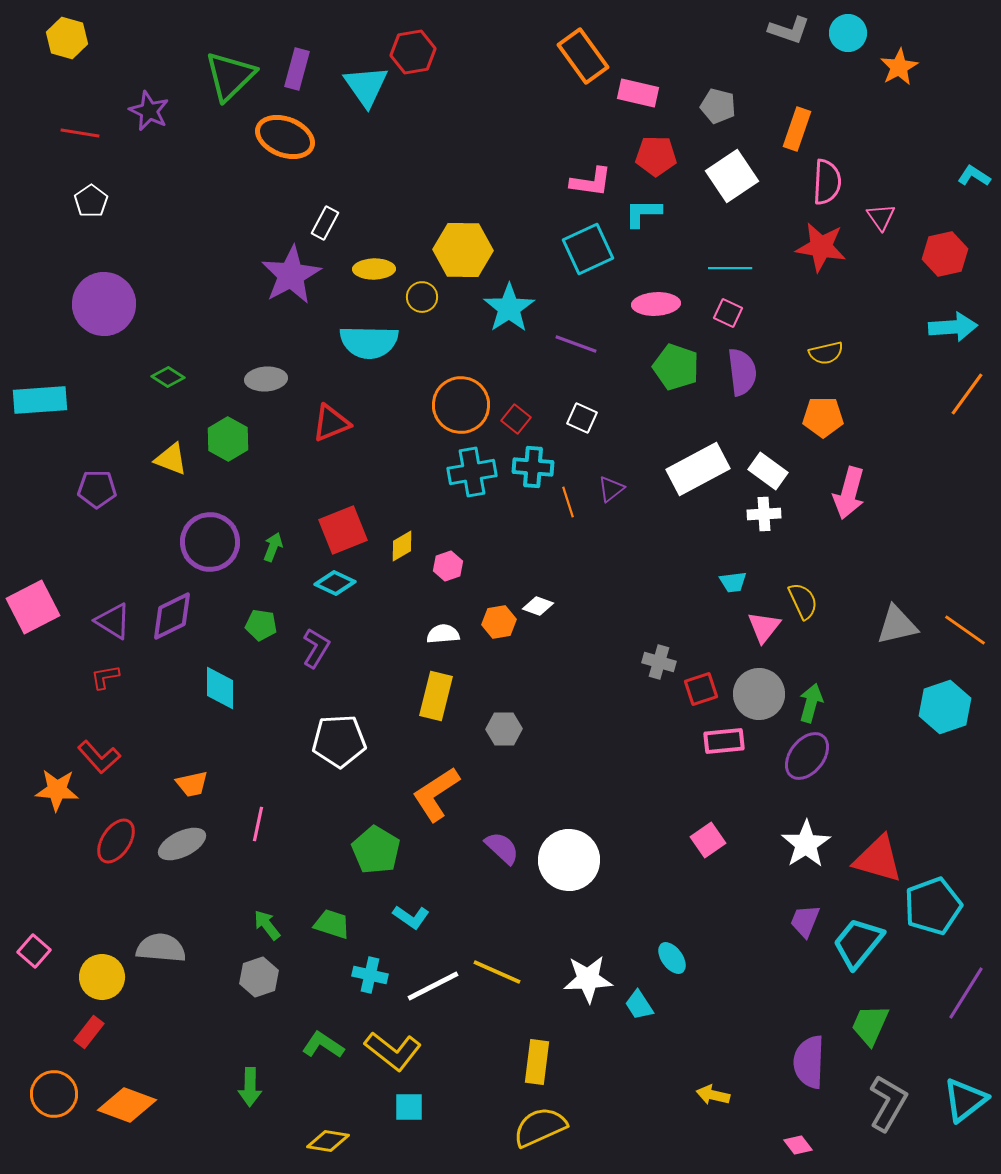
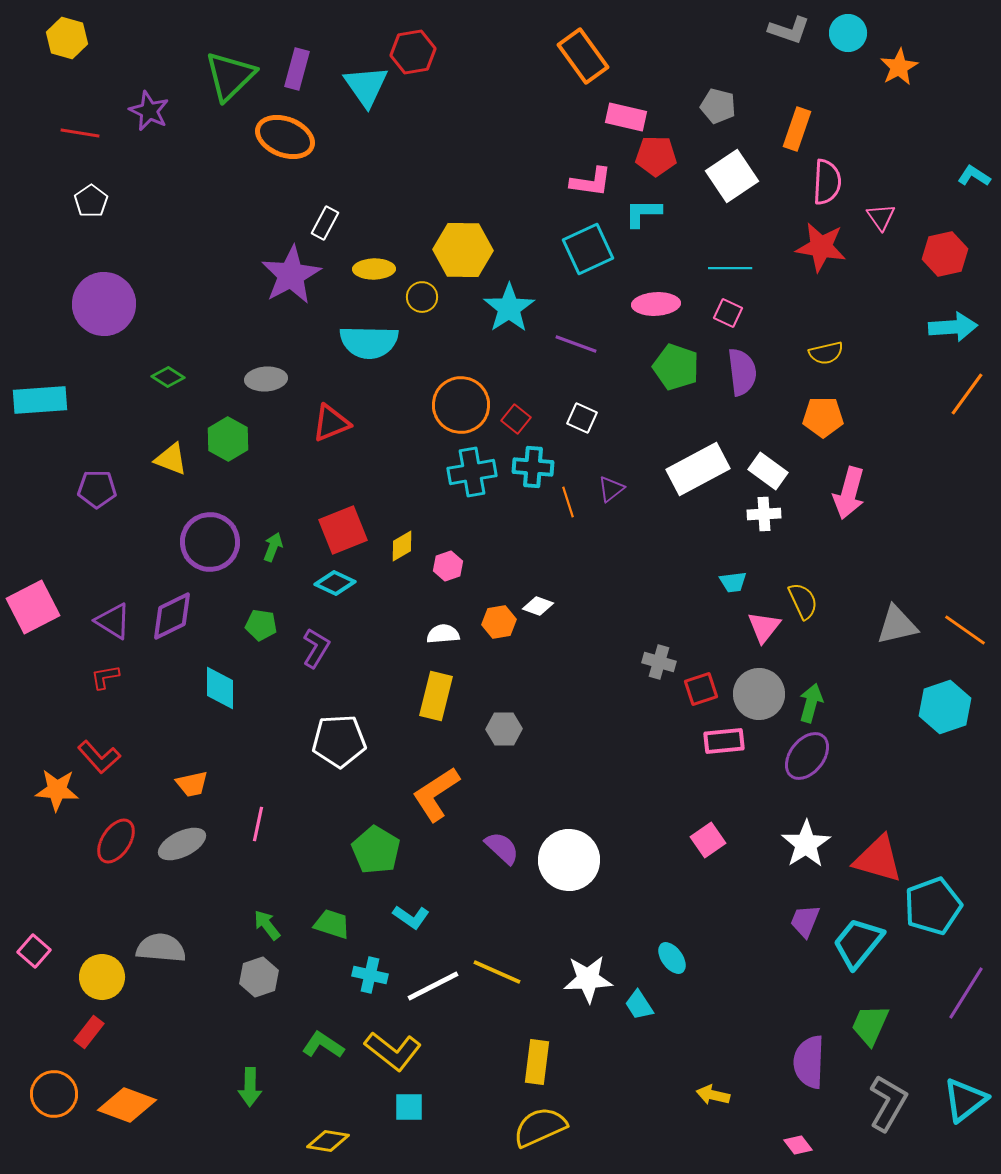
pink rectangle at (638, 93): moved 12 px left, 24 px down
